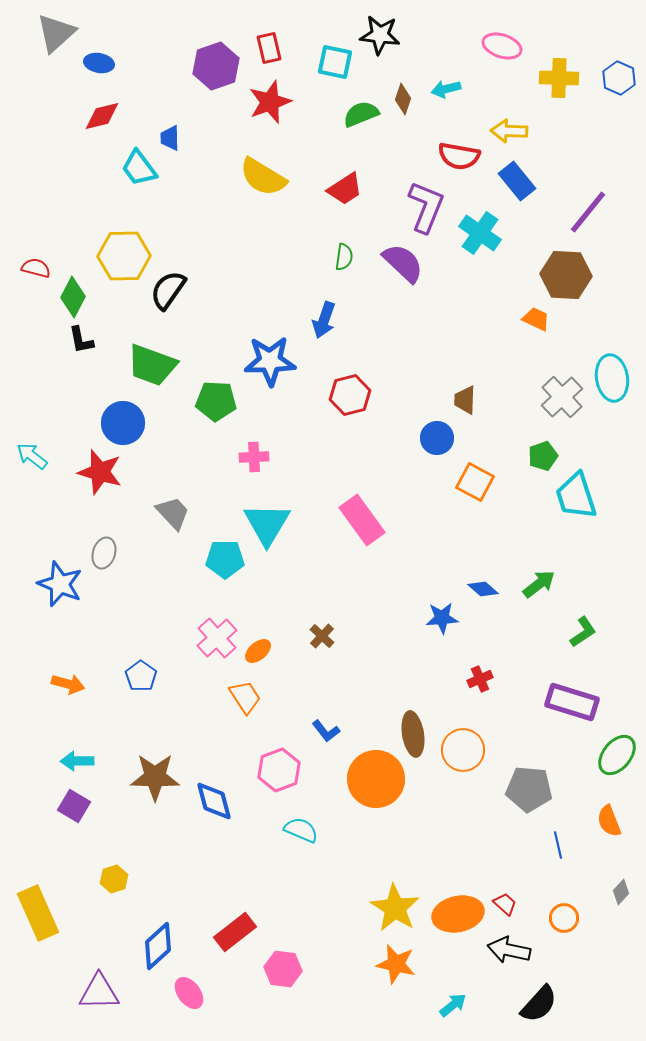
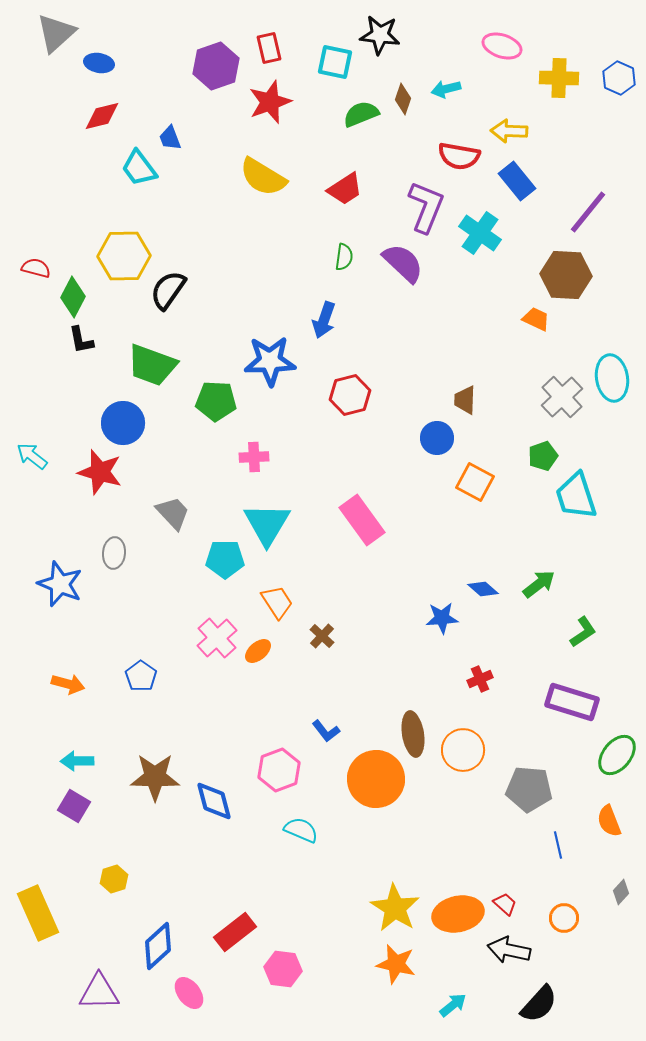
blue trapezoid at (170, 138): rotated 20 degrees counterclockwise
gray ellipse at (104, 553): moved 10 px right; rotated 12 degrees counterclockwise
orange trapezoid at (245, 697): moved 32 px right, 95 px up
